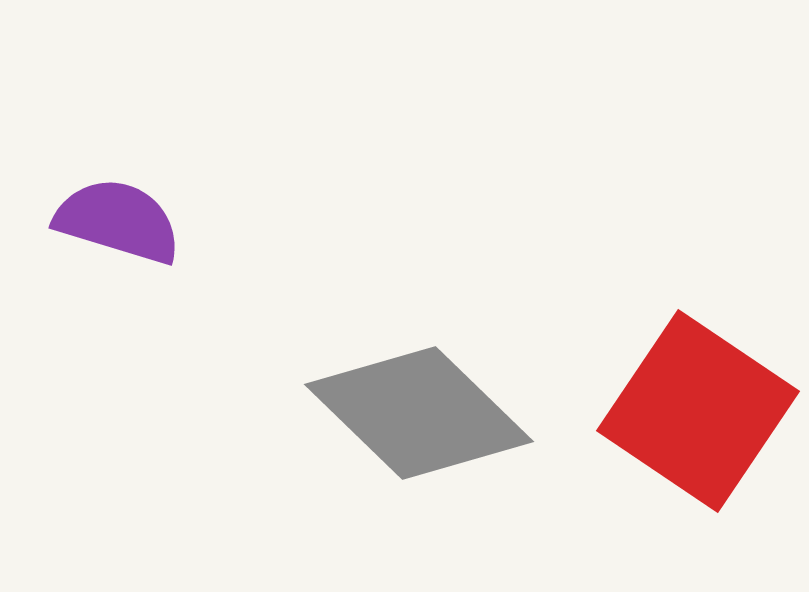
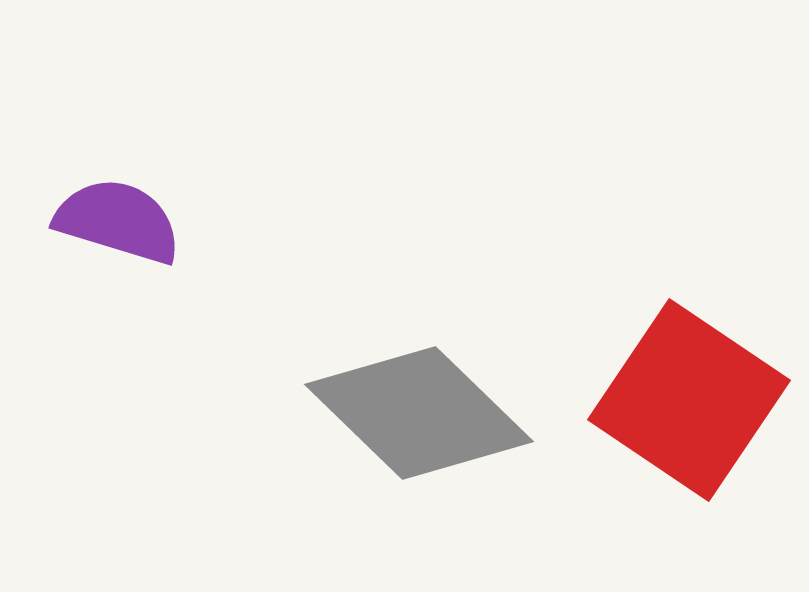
red square: moved 9 px left, 11 px up
